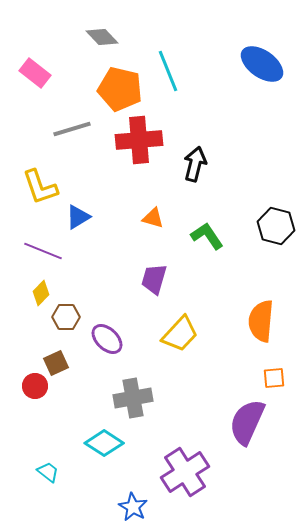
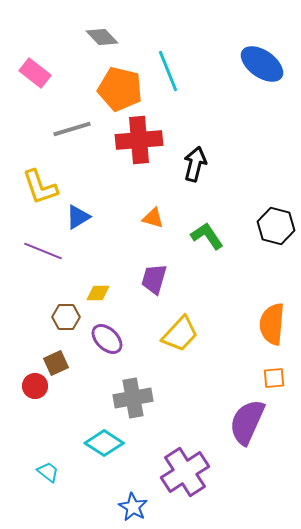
yellow diamond: moved 57 px right; rotated 45 degrees clockwise
orange semicircle: moved 11 px right, 3 px down
